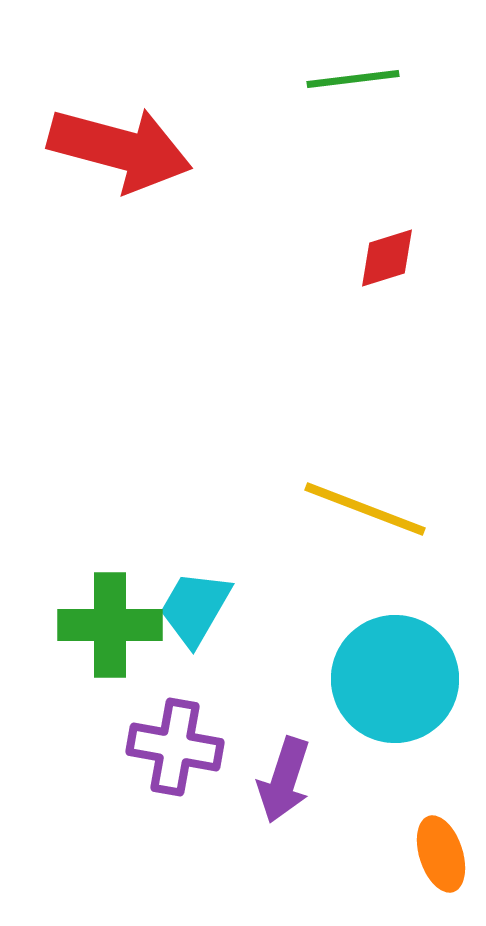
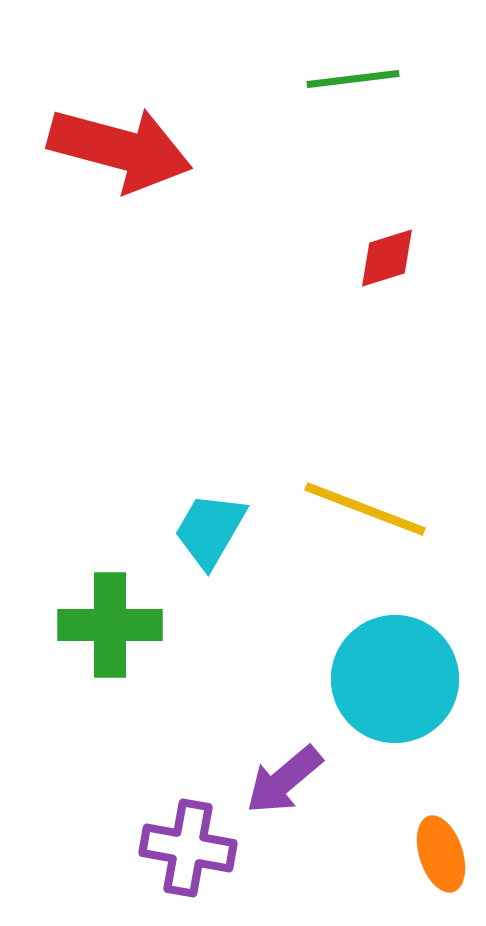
cyan trapezoid: moved 15 px right, 78 px up
purple cross: moved 13 px right, 101 px down
purple arrow: rotated 32 degrees clockwise
